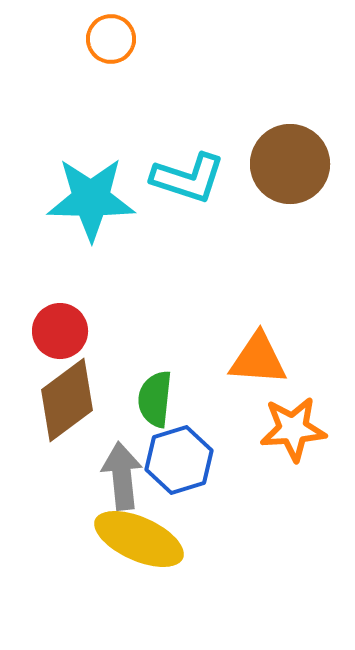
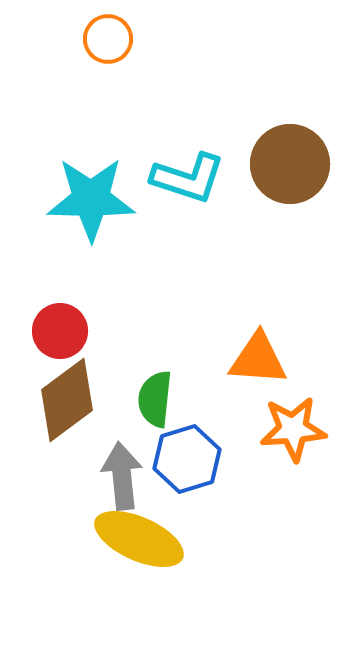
orange circle: moved 3 px left
blue hexagon: moved 8 px right, 1 px up
